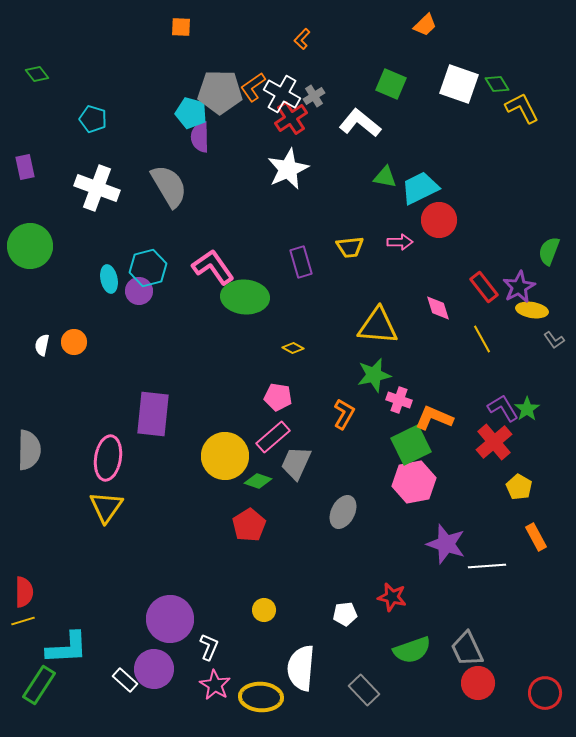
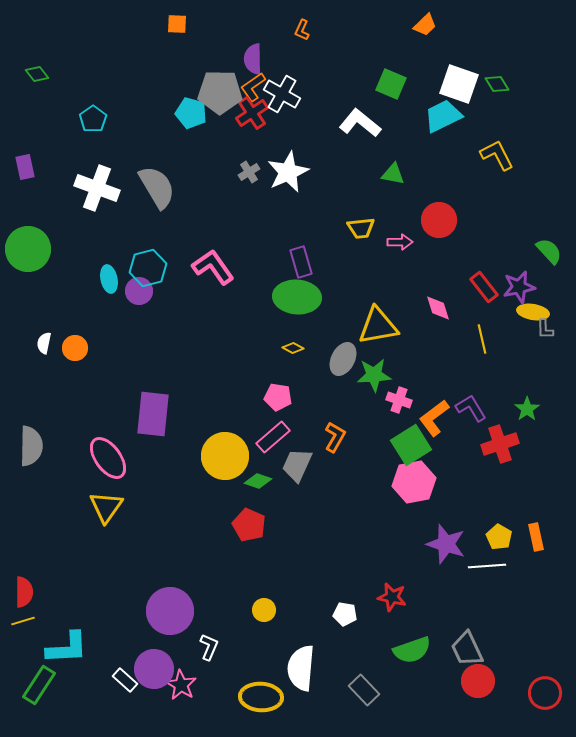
orange square at (181, 27): moved 4 px left, 3 px up
orange L-shape at (302, 39): moved 9 px up; rotated 20 degrees counterclockwise
gray cross at (314, 96): moved 65 px left, 76 px down
yellow L-shape at (522, 108): moved 25 px left, 47 px down
red cross at (291, 118): moved 39 px left, 5 px up
cyan pentagon at (93, 119): rotated 20 degrees clockwise
purple semicircle at (200, 137): moved 53 px right, 78 px up
white star at (288, 169): moved 3 px down
green triangle at (385, 177): moved 8 px right, 3 px up
gray semicircle at (169, 186): moved 12 px left, 1 px down
cyan trapezoid at (420, 188): moved 23 px right, 72 px up
green circle at (30, 246): moved 2 px left, 3 px down
yellow trapezoid at (350, 247): moved 11 px right, 19 px up
green semicircle at (549, 251): rotated 116 degrees clockwise
purple star at (519, 287): rotated 16 degrees clockwise
green ellipse at (245, 297): moved 52 px right
yellow ellipse at (532, 310): moved 1 px right, 2 px down
yellow triangle at (378, 326): rotated 15 degrees counterclockwise
yellow line at (482, 339): rotated 16 degrees clockwise
gray L-shape at (554, 340): moved 9 px left, 11 px up; rotated 35 degrees clockwise
orange circle at (74, 342): moved 1 px right, 6 px down
white semicircle at (42, 345): moved 2 px right, 2 px up
green star at (374, 375): rotated 8 degrees clockwise
purple L-shape at (503, 408): moved 32 px left
orange L-shape at (344, 414): moved 9 px left, 23 px down
orange L-shape at (434, 418): rotated 60 degrees counterclockwise
red cross at (494, 442): moved 6 px right, 2 px down; rotated 21 degrees clockwise
green square at (411, 445): rotated 6 degrees counterclockwise
gray semicircle at (29, 450): moved 2 px right, 4 px up
pink ellipse at (108, 458): rotated 45 degrees counterclockwise
gray trapezoid at (296, 463): moved 1 px right, 2 px down
yellow pentagon at (519, 487): moved 20 px left, 50 px down
gray ellipse at (343, 512): moved 153 px up
red pentagon at (249, 525): rotated 16 degrees counterclockwise
orange rectangle at (536, 537): rotated 16 degrees clockwise
white pentagon at (345, 614): rotated 15 degrees clockwise
purple circle at (170, 619): moved 8 px up
red circle at (478, 683): moved 2 px up
pink star at (215, 685): moved 34 px left
